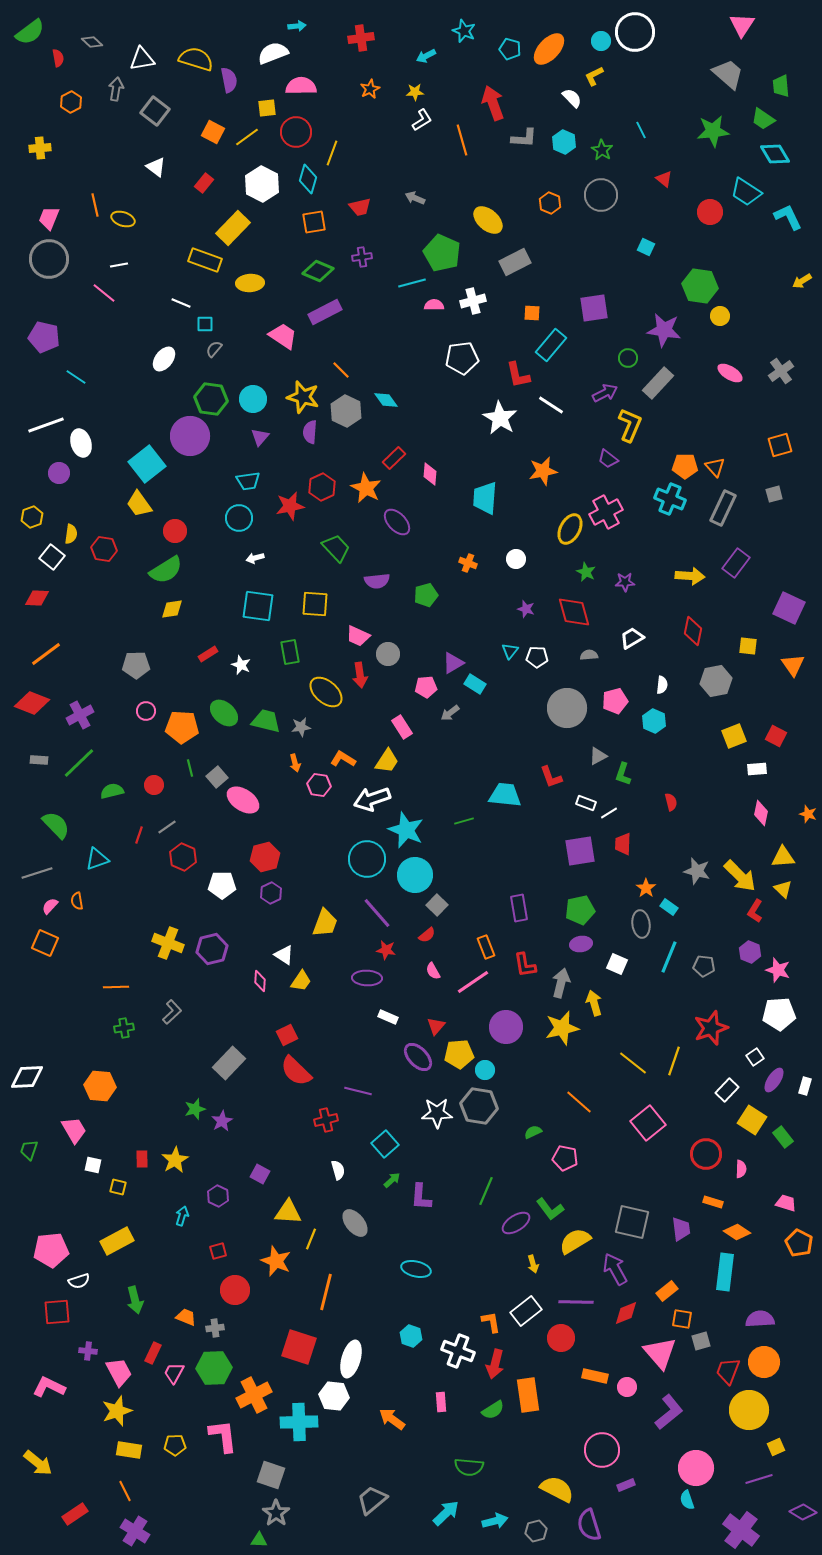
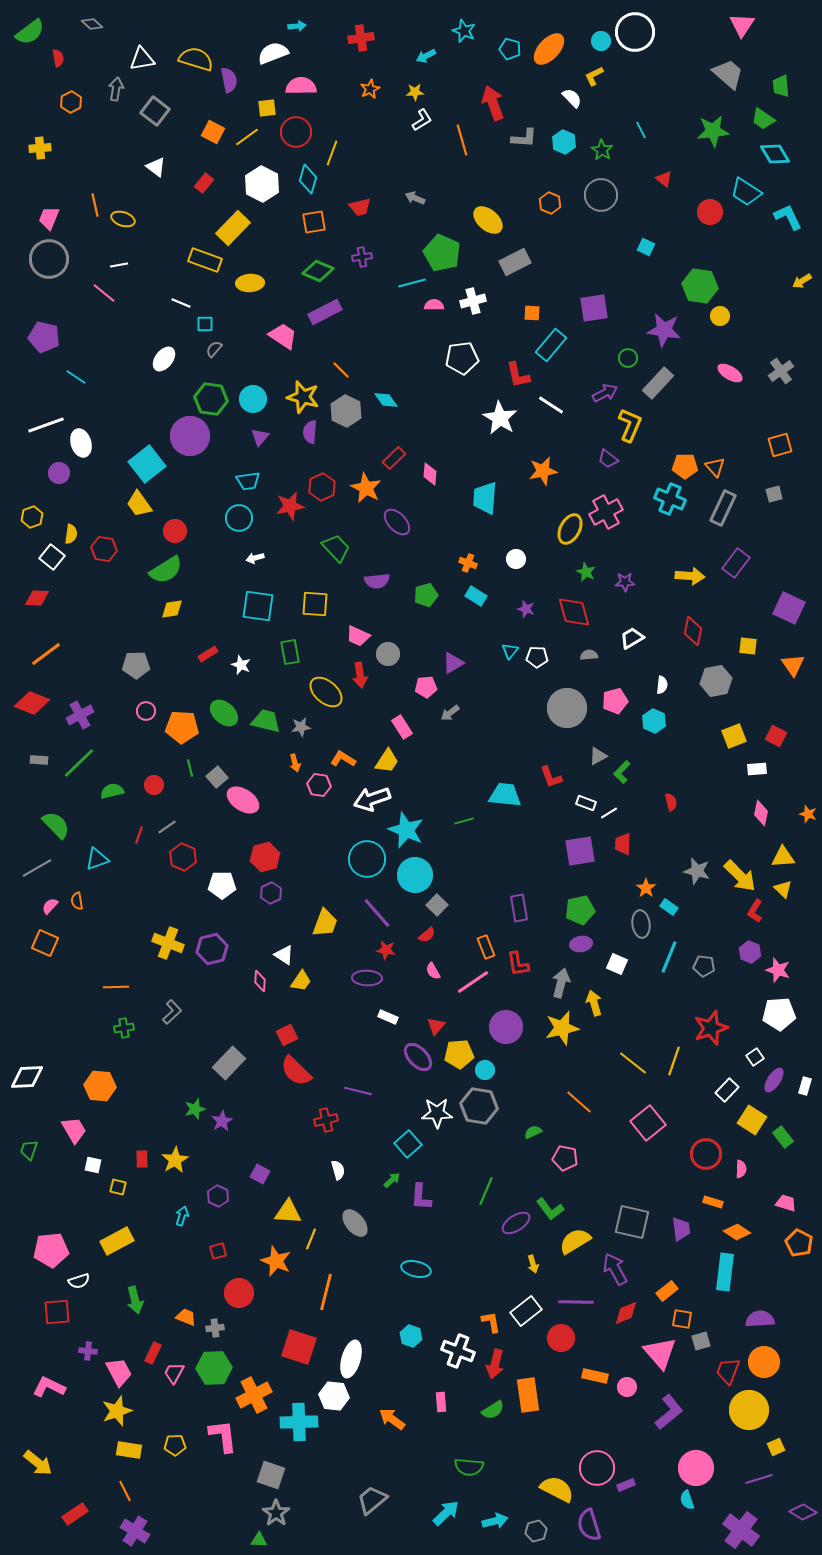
gray diamond at (92, 42): moved 18 px up
cyan rectangle at (475, 684): moved 1 px right, 88 px up
green L-shape at (623, 774): moved 1 px left, 2 px up; rotated 25 degrees clockwise
gray line at (37, 873): moved 5 px up; rotated 12 degrees counterclockwise
red L-shape at (525, 965): moved 7 px left, 1 px up
cyan square at (385, 1144): moved 23 px right
red circle at (235, 1290): moved 4 px right, 3 px down
pink circle at (602, 1450): moved 5 px left, 18 px down
